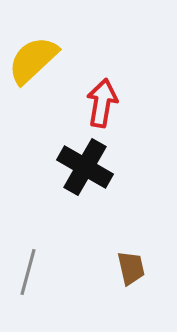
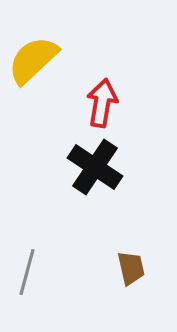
black cross: moved 10 px right; rotated 4 degrees clockwise
gray line: moved 1 px left
